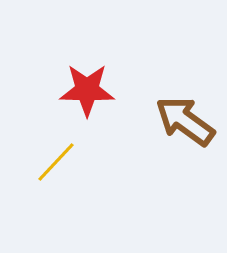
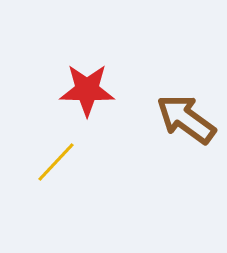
brown arrow: moved 1 px right, 2 px up
